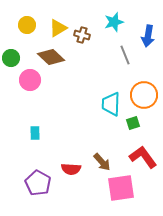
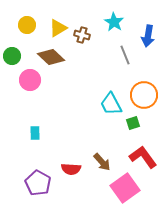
cyan star: rotated 24 degrees counterclockwise
green circle: moved 1 px right, 2 px up
cyan trapezoid: rotated 30 degrees counterclockwise
pink square: moved 4 px right; rotated 28 degrees counterclockwise
